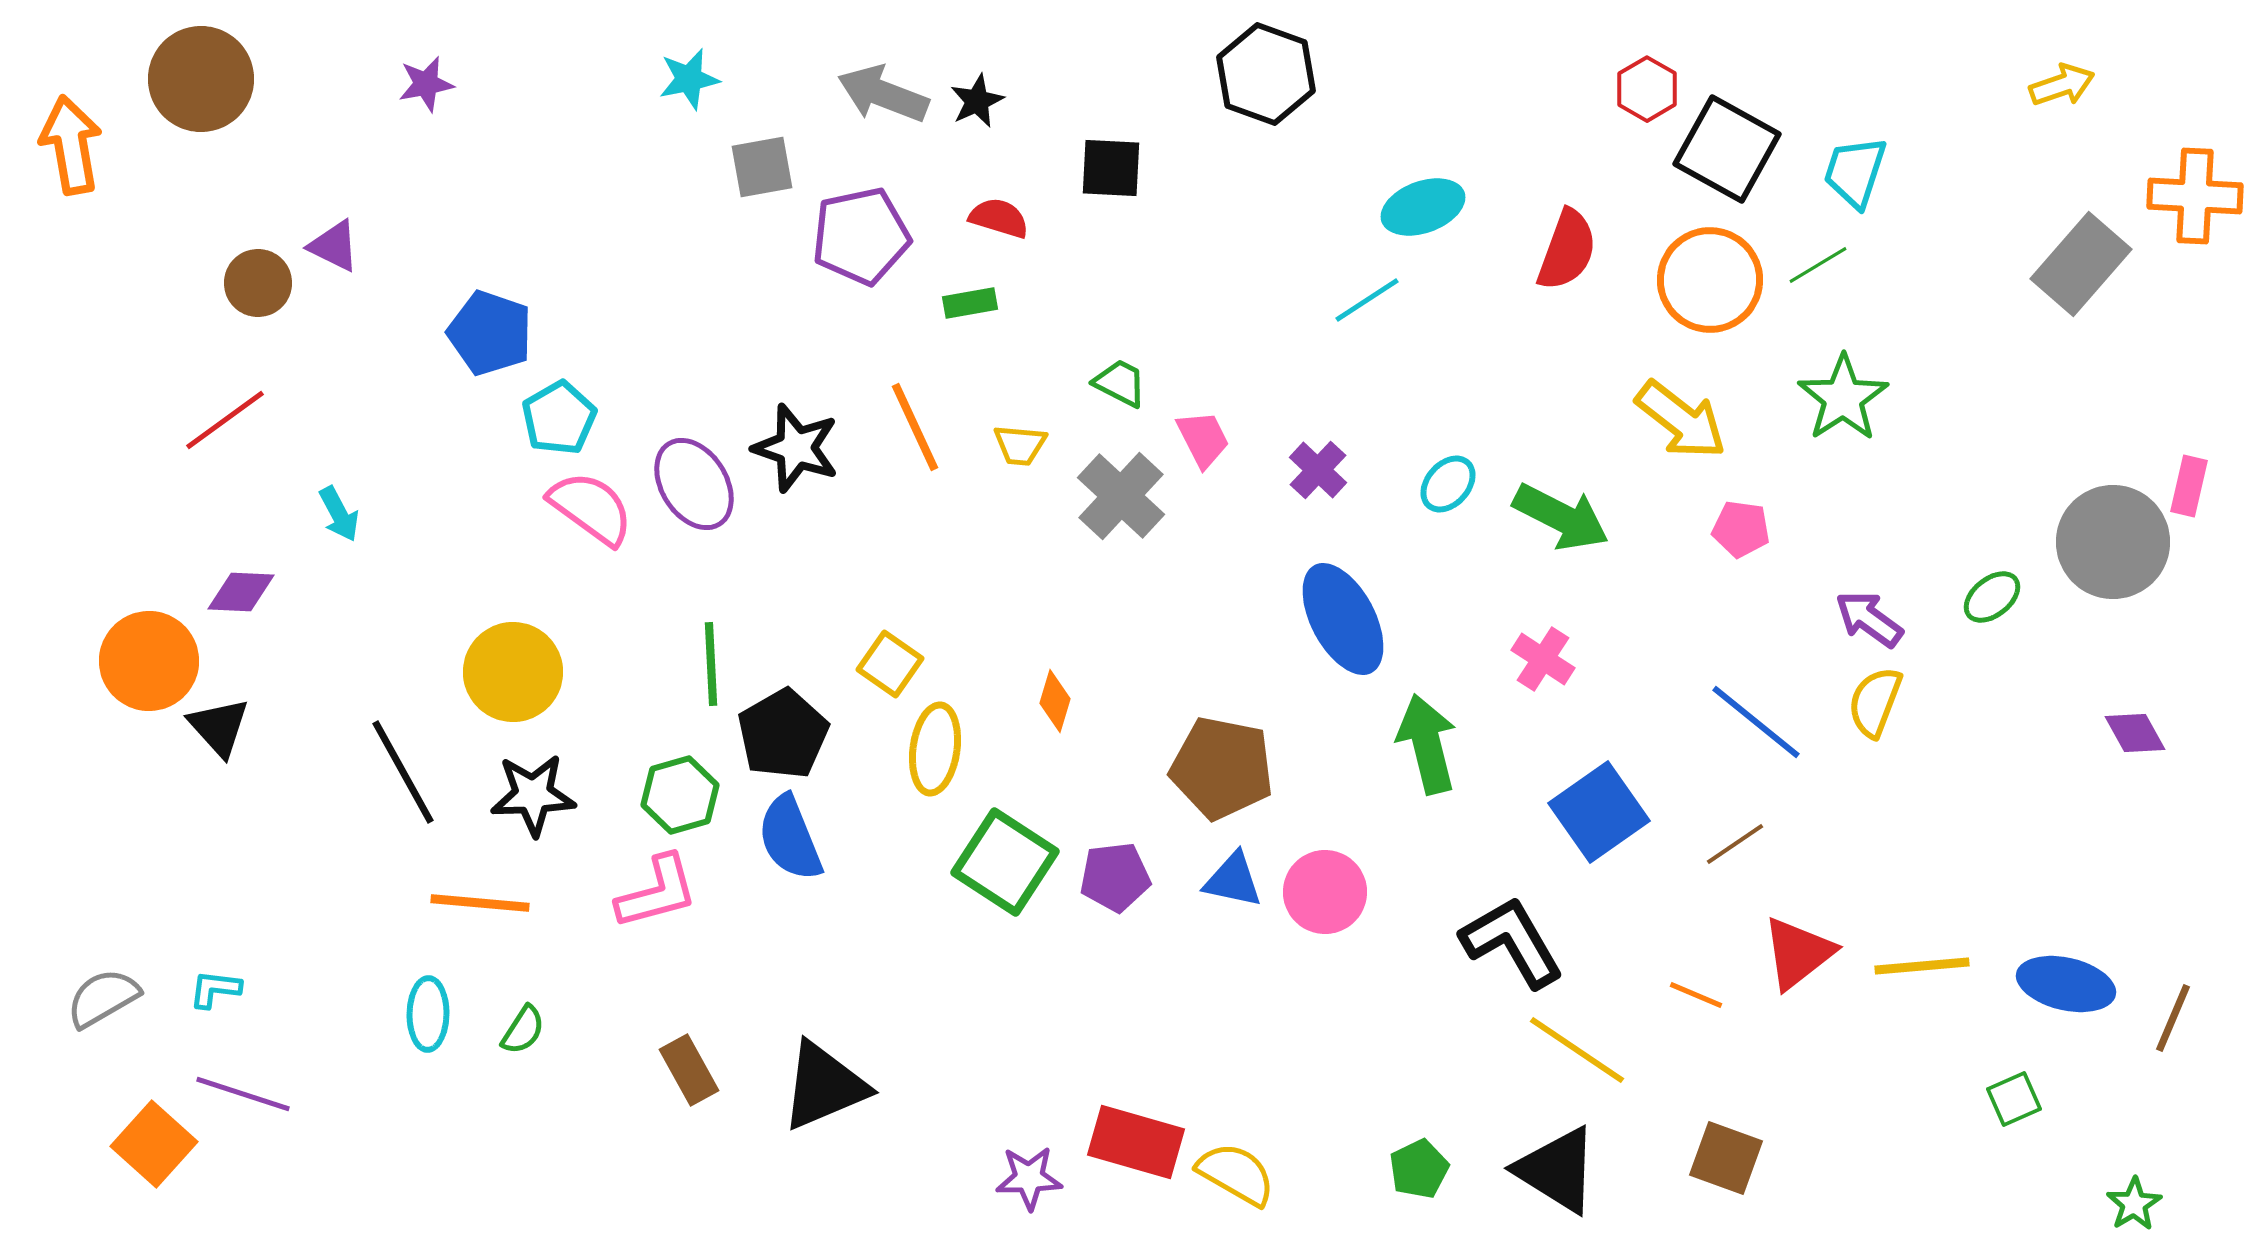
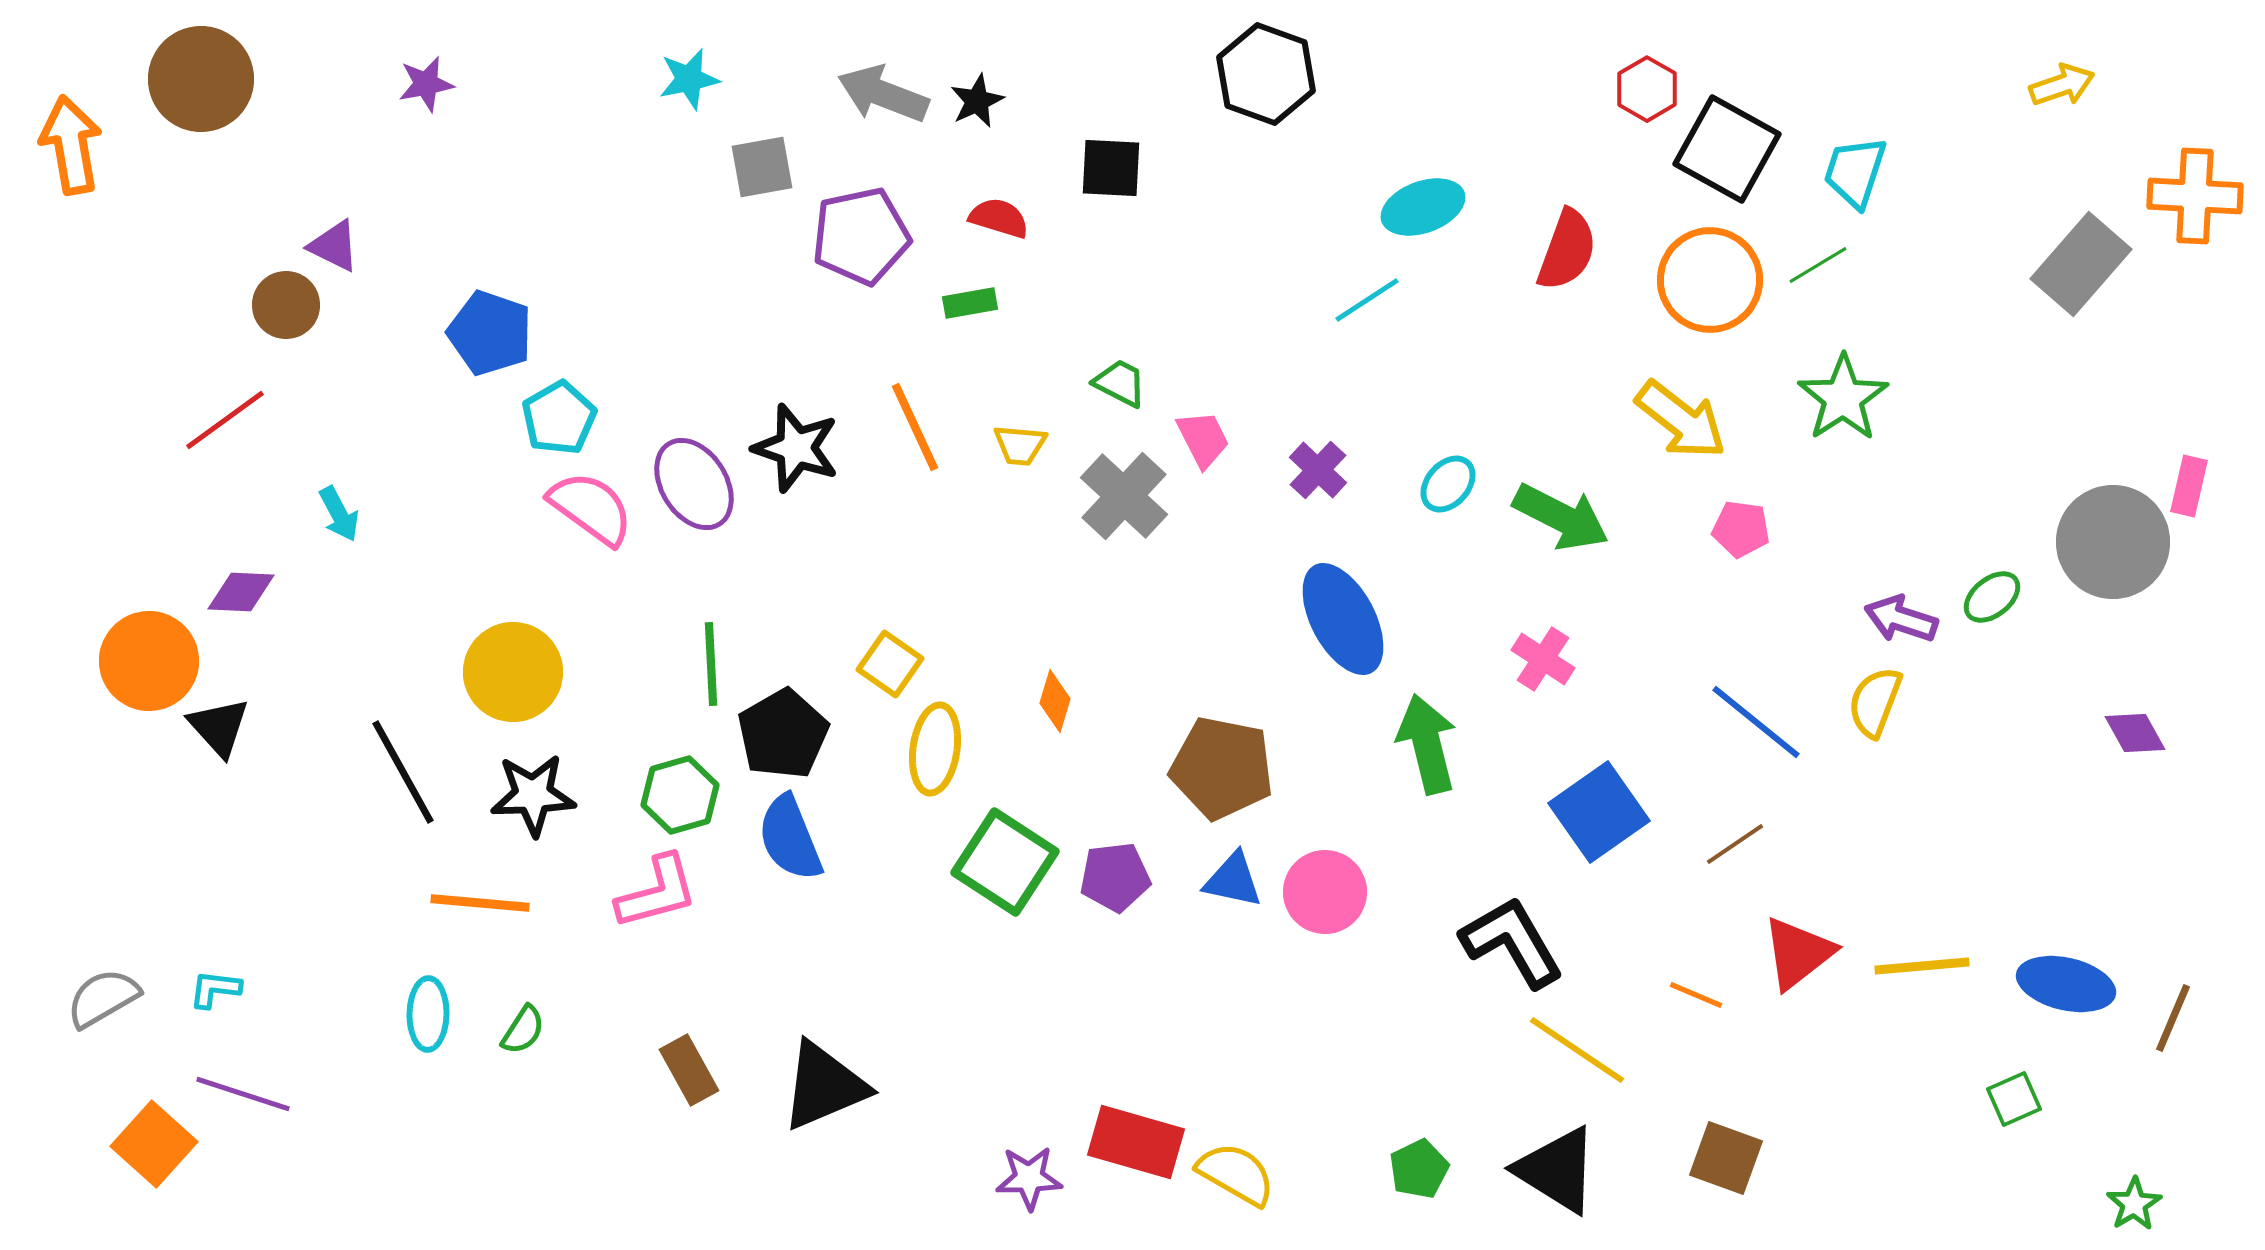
brown circle at (258, 283): moved 28 px right, 22 px down
gray cross at (1121, 496): moved 3 px right
purple arrow at (1869, 619): moved 32 px right; rotated 18 degrees counterclockwise
